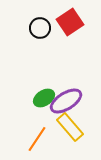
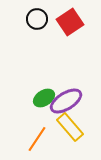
black circle: moved 3 px left, 9 px up
